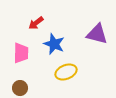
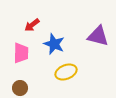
red arrow: moved 4 px left, 2 px down
purple triangle: moved 1 px right, 2 px down
